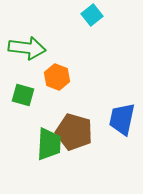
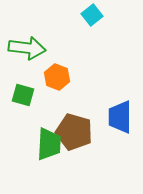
blue trapezoid: moved 2 px left, 2 px up; rotated 12 degrees counterclockwise
